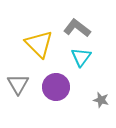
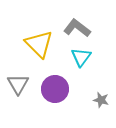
purple circle: moved 1 px left, 2 px down
